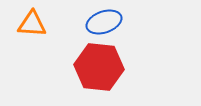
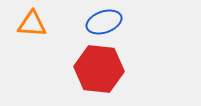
red hexagon: moved 2 px down
